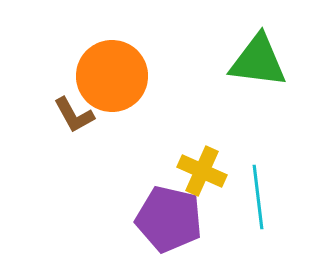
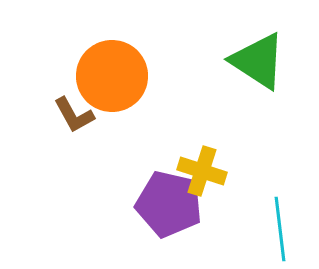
green triangle: rotated 26 degrees clockwise
yellow cross: rotated 6 degrees counterclockwise
cyan line: moved 22 px right, 32 px down
purple pentagon: moved 15 px up
